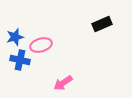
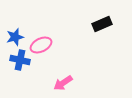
pink ellipse: rotated 10 degrees counterclockwise
